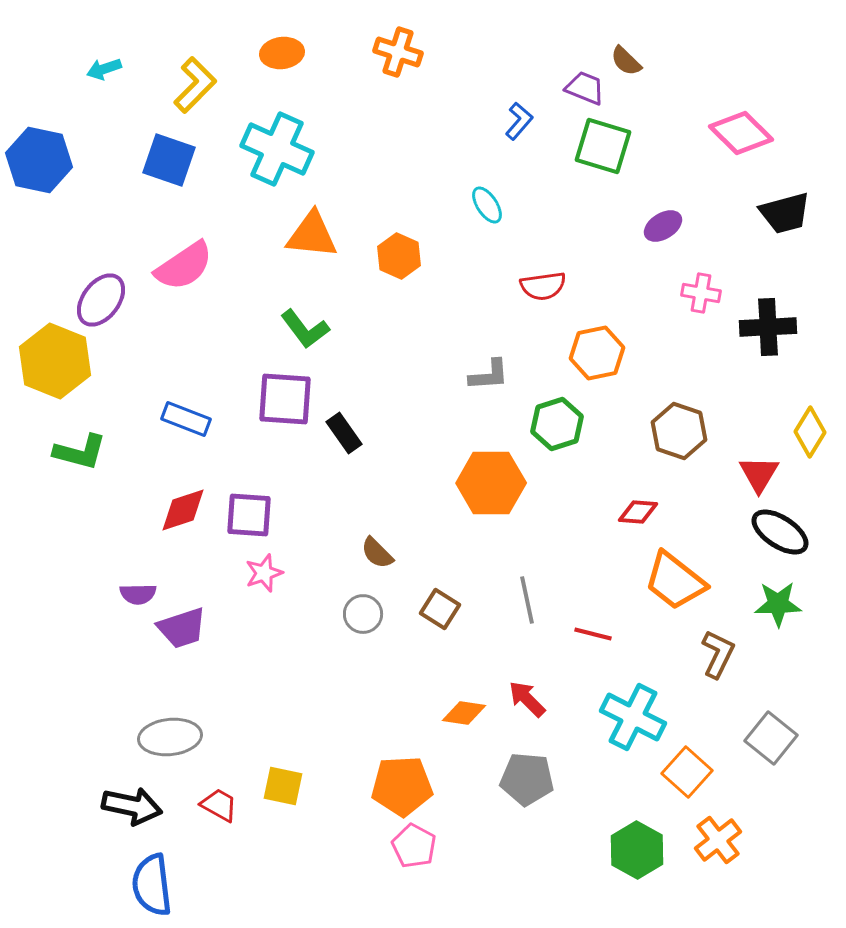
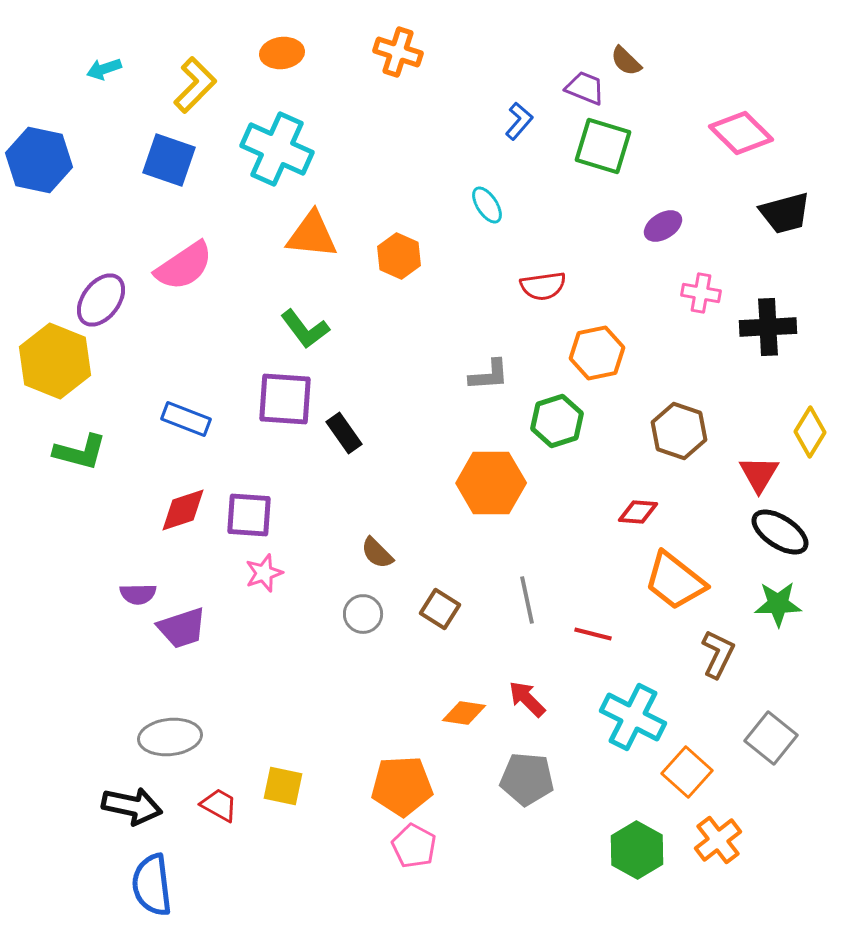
green hexagon at (557, 424): moved 3 px up
